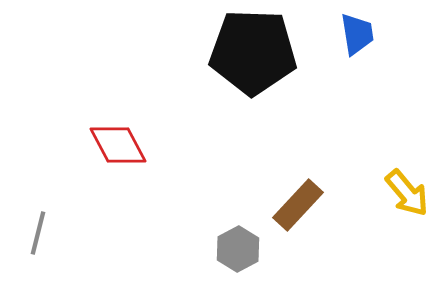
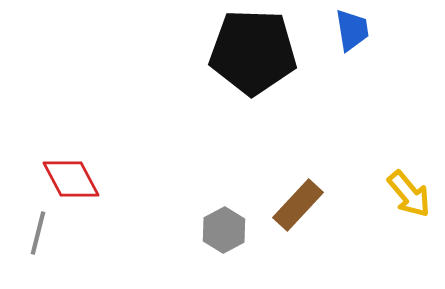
blue trapezoid: moved 5 px left, 4 px up
red diamond: moved 47 px left, 34 px down
yellow arrow: moved 2 px right, 1 px down
gray hexagon: moved 14 px left, 19 px up
